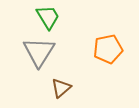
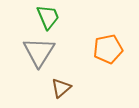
green trapezoid: rotated 8 degrees clockwise
